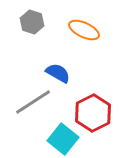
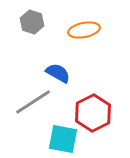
orange ellipse: rotated 36 degrees counterclockwise
cyan square: rotated 28 degrees counterclockwise
